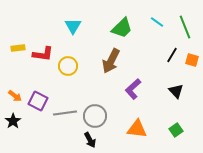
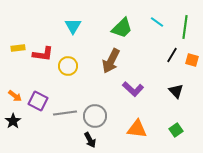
green line: rotated 30 degrees clockwise
purple L-shape: rotated 95 degrees counterclockwise
